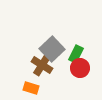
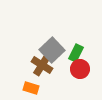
gray square: moved 1 px down
green rectangle: moved 1 px up
red circle: moved 1 px down
